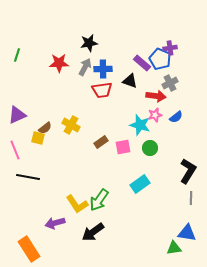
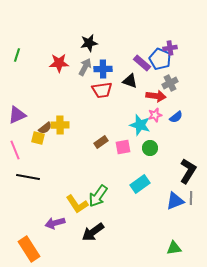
yellow cross: moved 11 px left; rotated 30 degrees counterclockwise
green arrow: moved 1 px left, 4 px up
blue triangle: moved 12 px left, 32 px up; rotated 30 degrees counterclockwise
